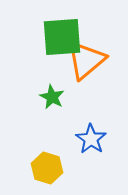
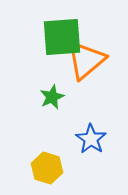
green star: rotated 20 degrees clockwise
